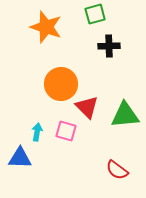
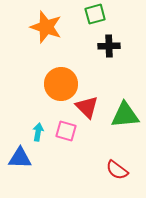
cyan arrow: moved 1 px right
